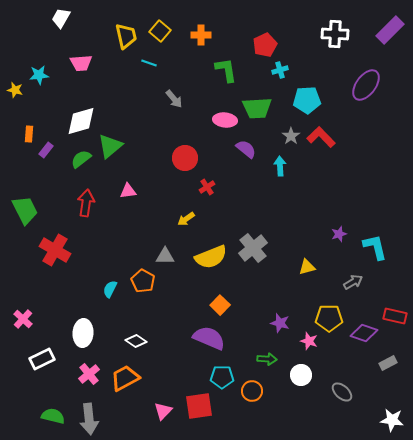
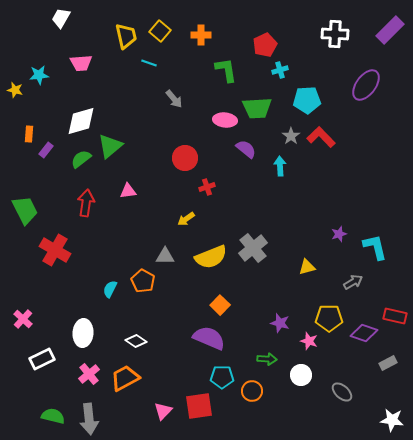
red cross at (207, 187): rotated 14 degrees clockwise
